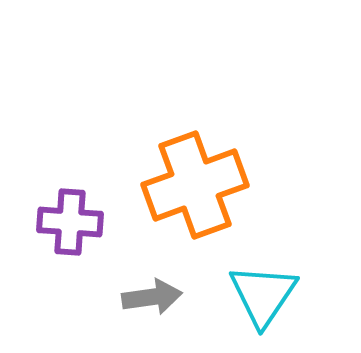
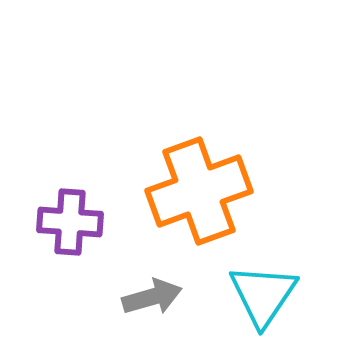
orange cross: moved 4 px right, 6 px down
gray arrow: rotated 8 degrees counterclockwise
